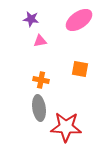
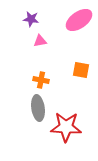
orange square: moved 1 px right, 1 px down
gray ellipse: moved 1 px left
